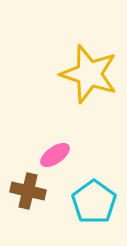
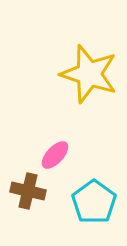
pink ellipse: rotated 12 degrees counterclockwise
